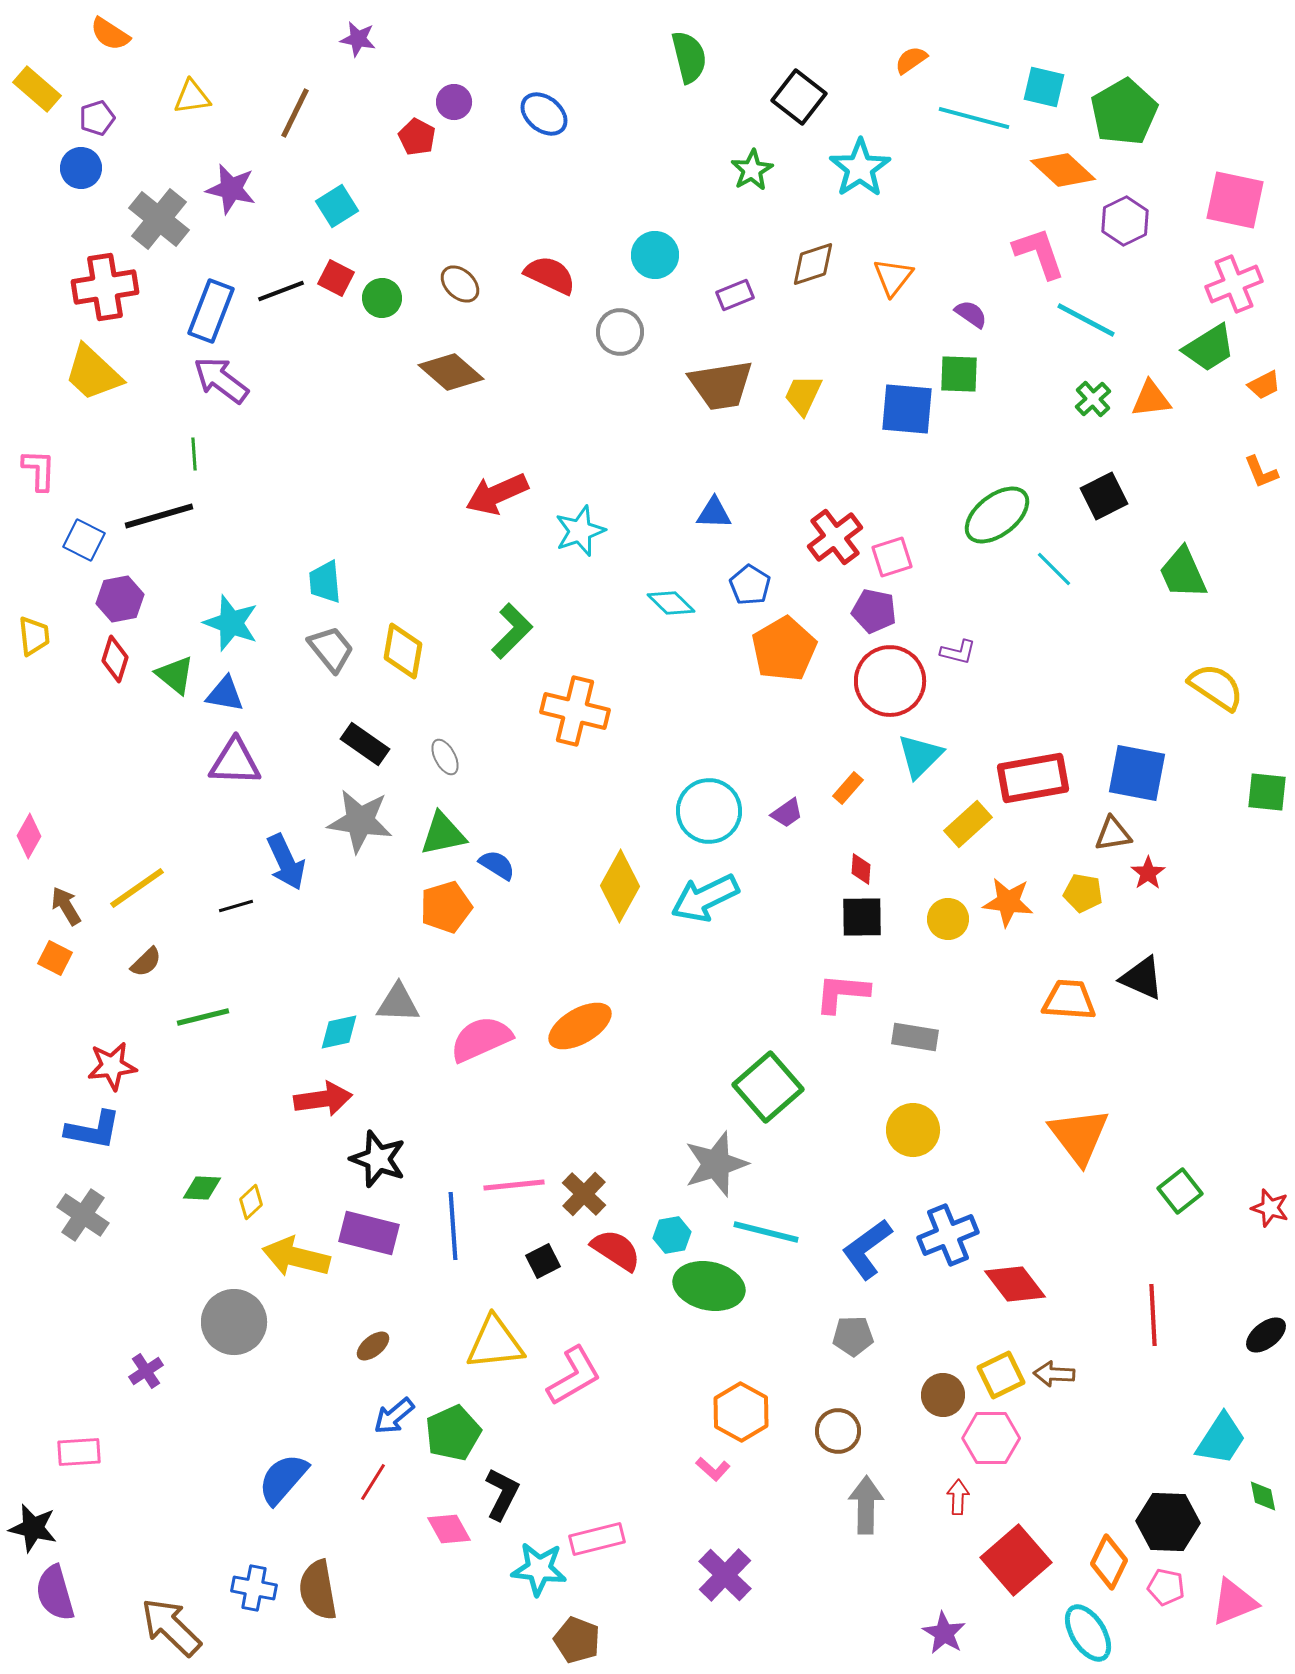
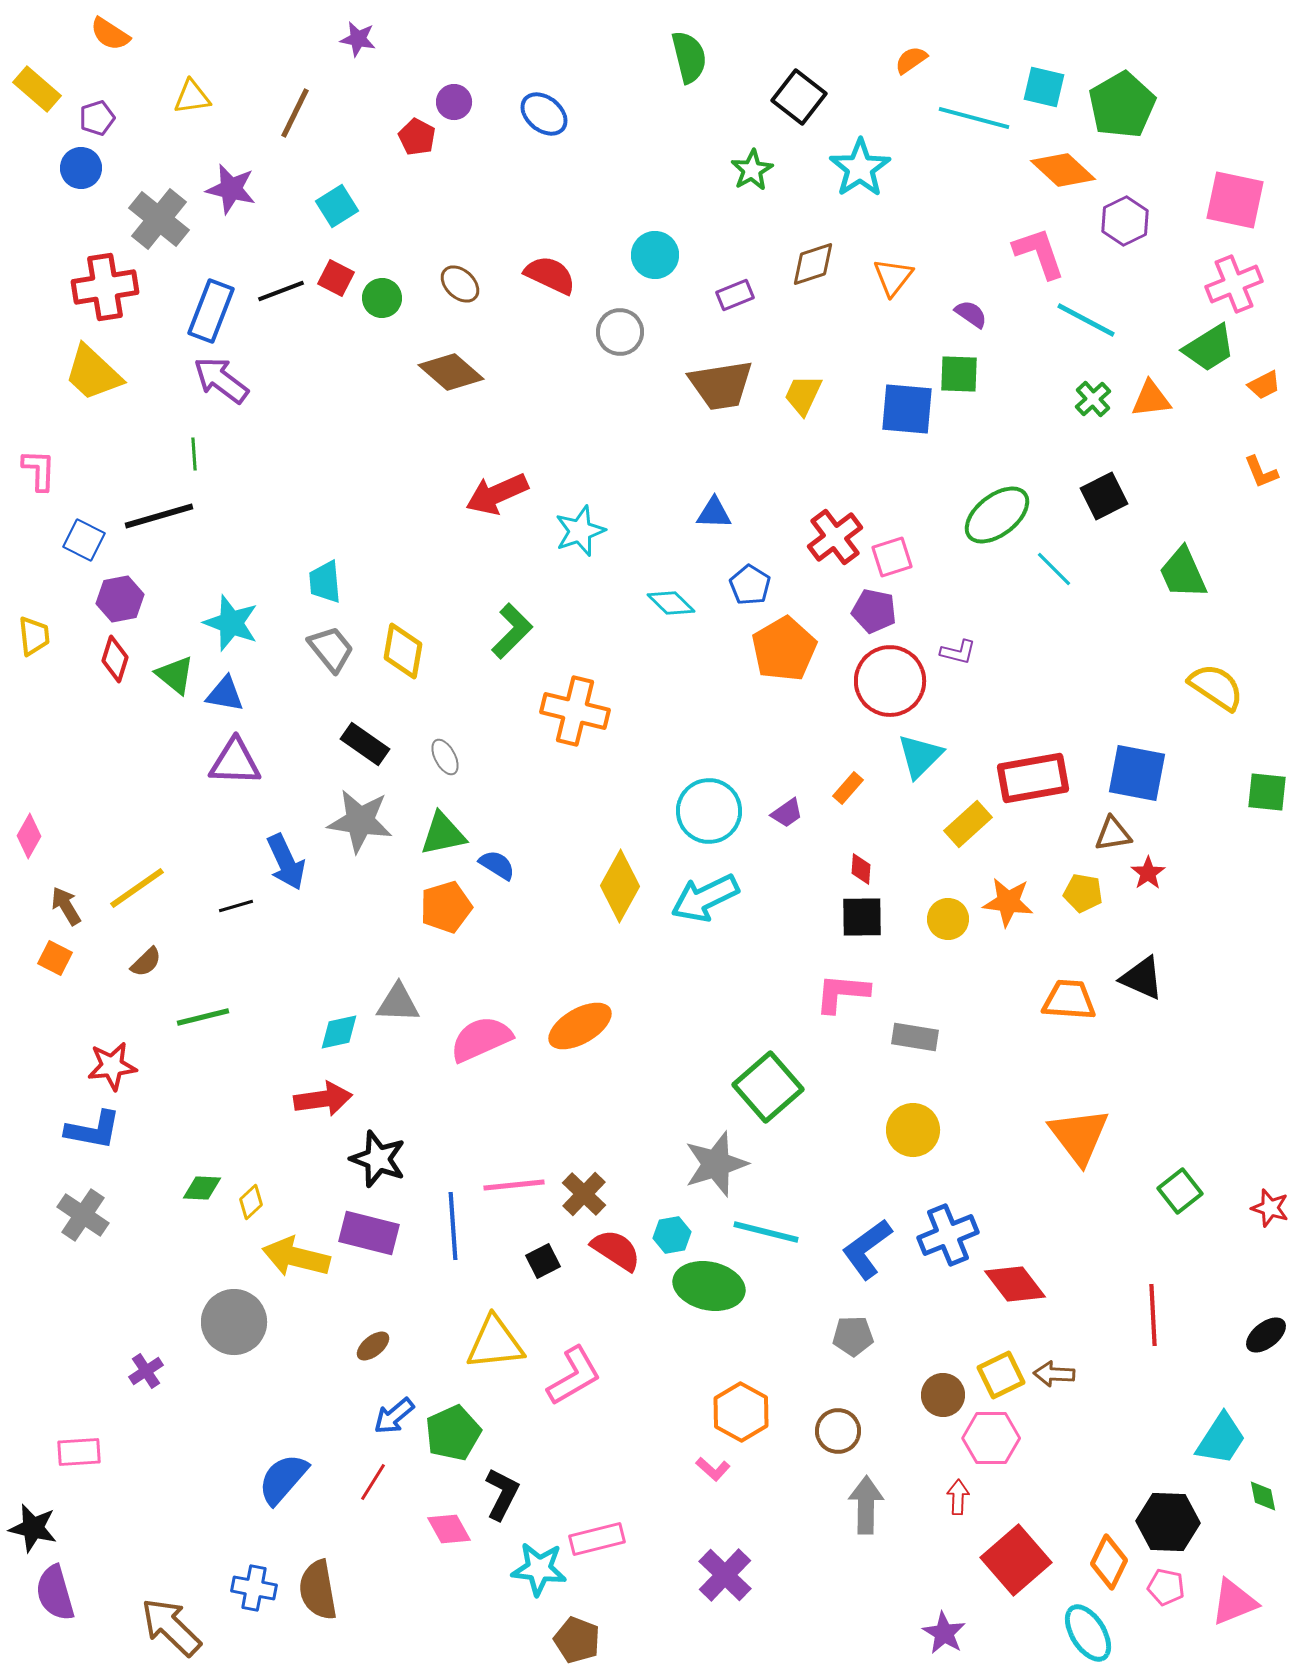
green pentagon at (1124, 112): moved 2 px left, 7 px up
